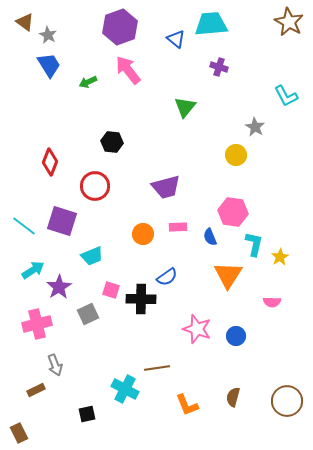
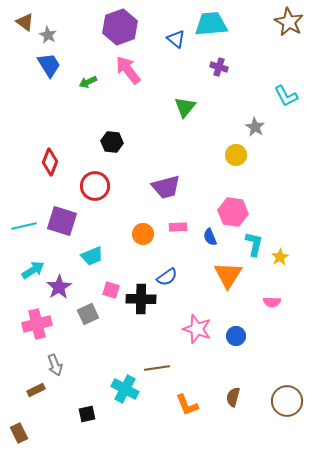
cyan line at (24, 226): rotated 50 degrees counterclockwise
